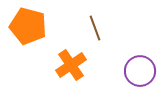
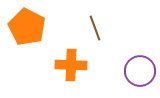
orange pentagon: moved 1 px left, 1 px down; rotated 12 degrees clockwise
orange cross: rotated 36 degrees clockwise
